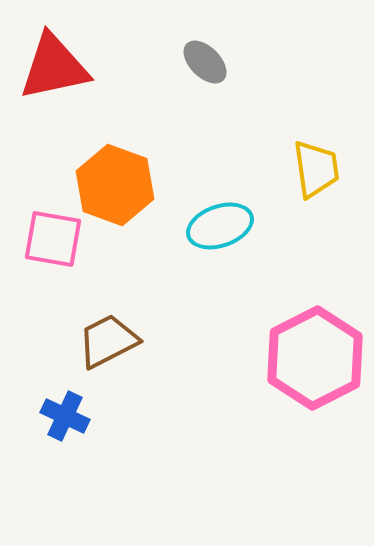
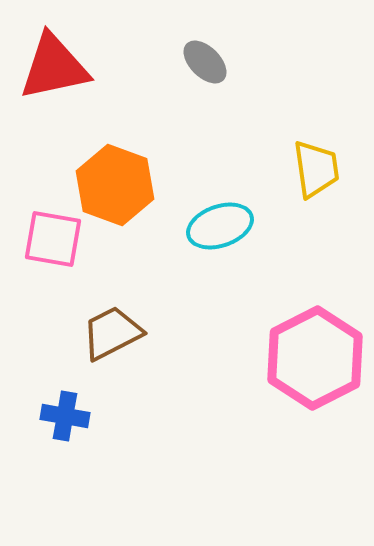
brown trapezoid: moved 4 px right, 8 px up
blue cross: rotated 15 degrees counterclockwise
